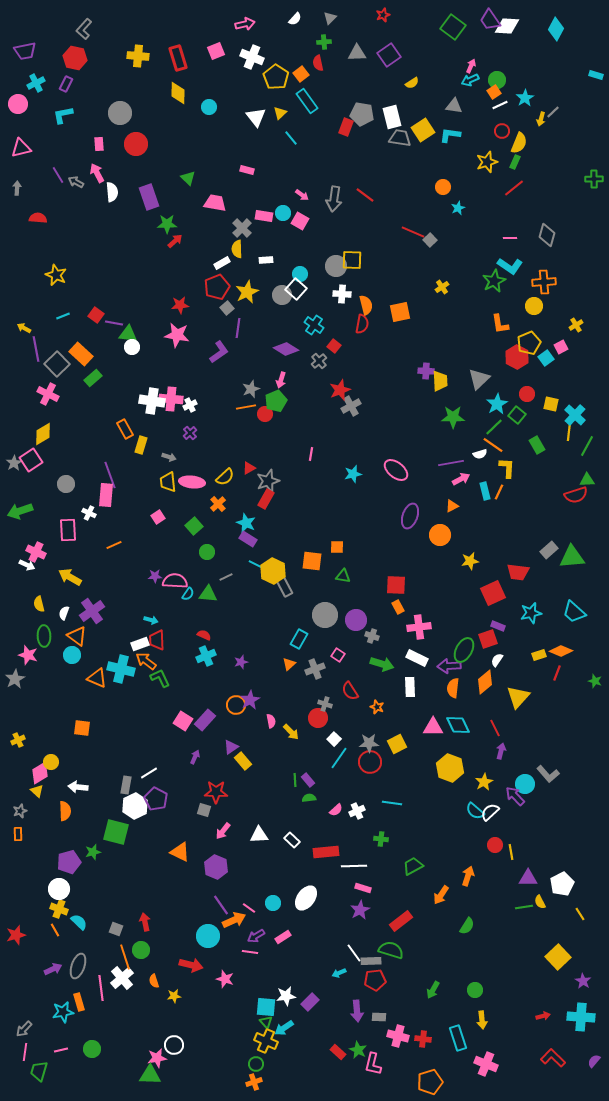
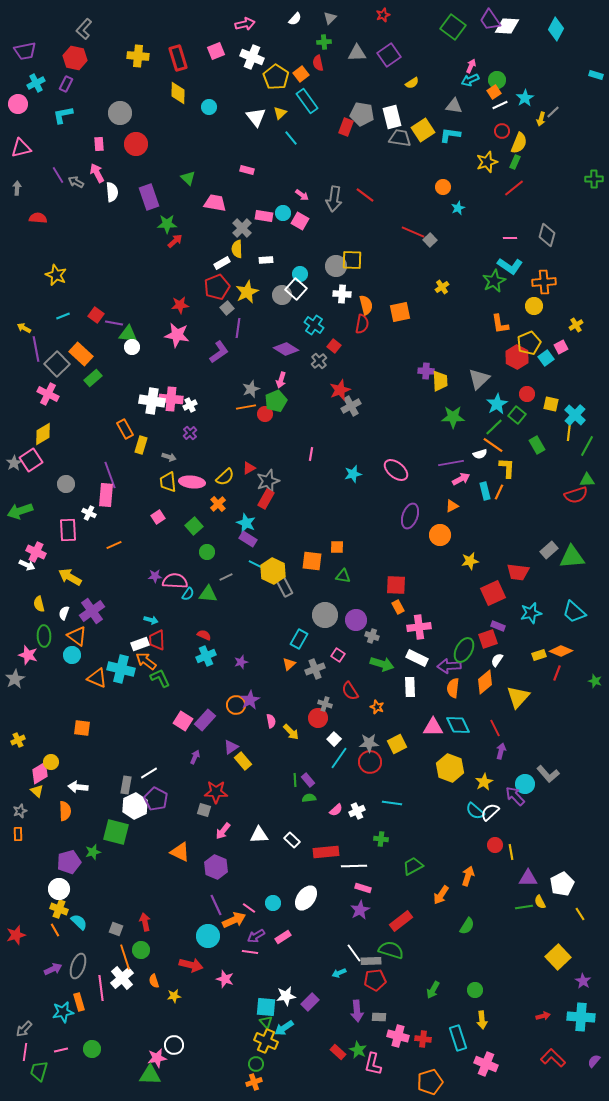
purple line at (221, 905): moved 5 px left; rotated 10 degrees clockwise
